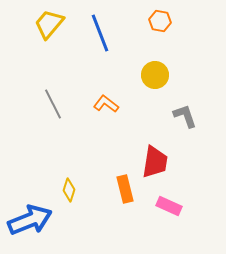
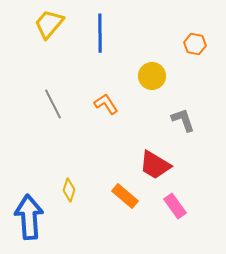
orange hexagon: moved 35 px right, 23 px down
blue line: rotated 21 degrees clockwise
yellow circle: moved 3 px left, 1 px down
orange L-shape: rotated 20 degrees clockwise
gray L-shape: moved 2 px left, 4 px down
red trapezoid: moved 3 px down; rotated 112 degrees clockwise
orange rectangle: moved 7 px down; rotated 36 degrees counterclockwise
pink rectangle: moved 6 px right; rotated 30 degrees clockwise
blue arrow: moved 1 px left, 3 px up; rotated 72 degrees counterclockwise
